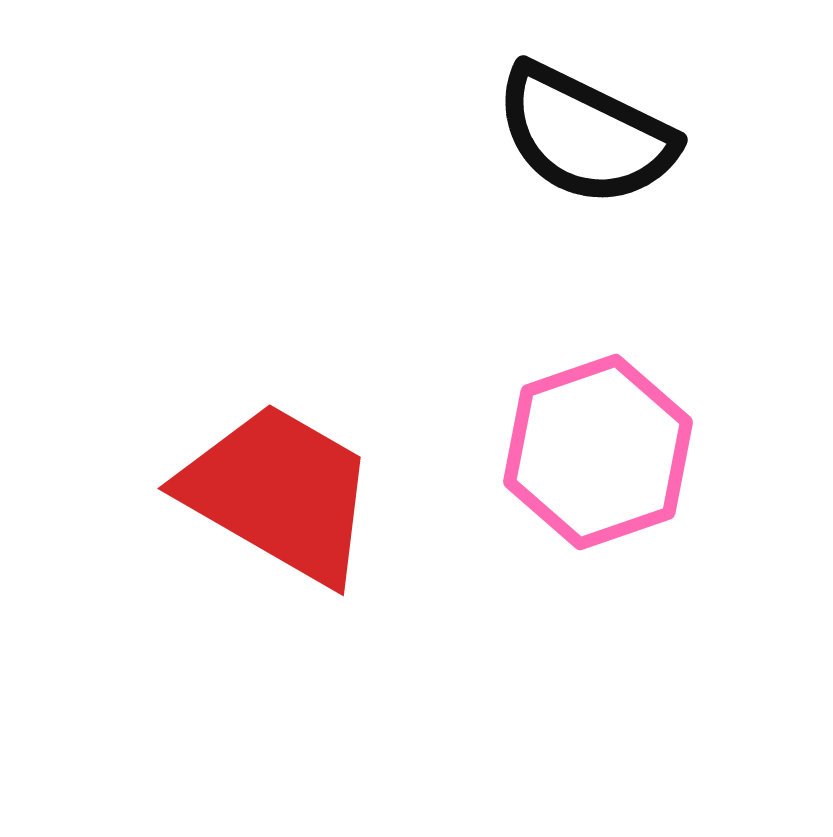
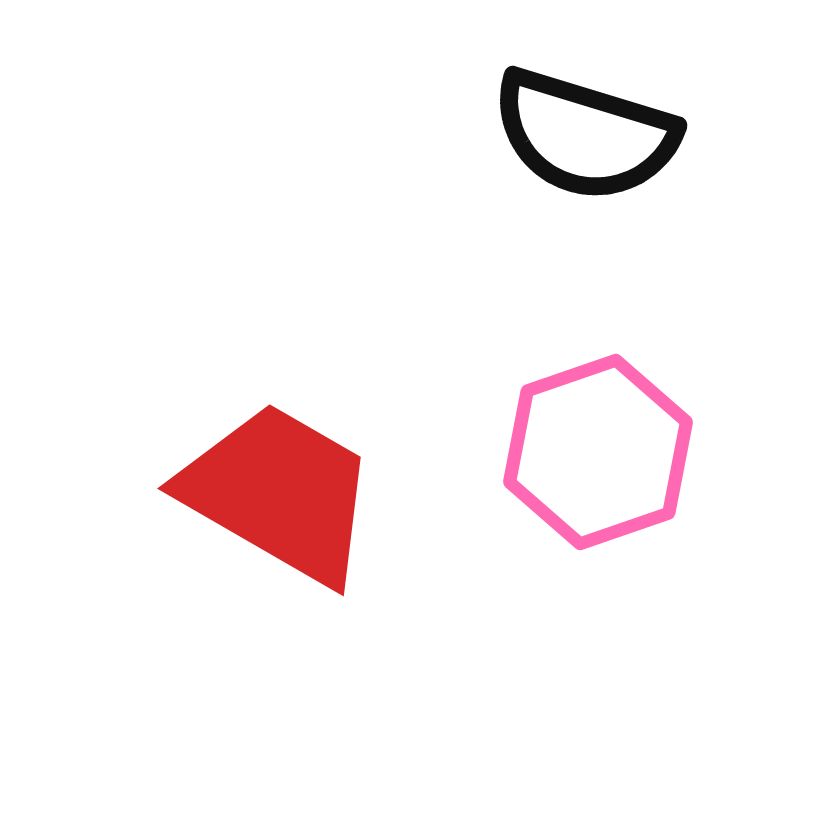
black semicircle: rotated 9 degrees counterclockwise
